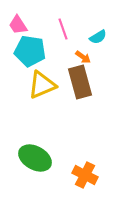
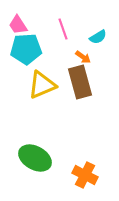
cyan pentagon: moved 4 px left, 2 px up; rotated 12 degrees counterclockwise
